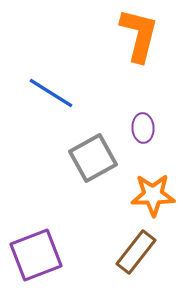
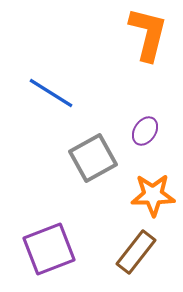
orange L-shape: moved 9 px right, 1 px up
purple ellipse: moved 2 px right, 3 px down; rotated 36 degrees clockwise
purple square: moved 13 px right, 6 px up
